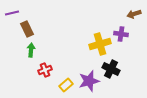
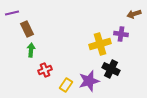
yellow rectangle: rotated 16 degrees counterclockwise
